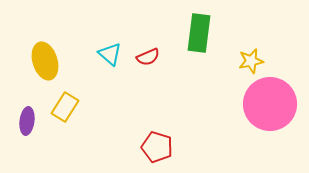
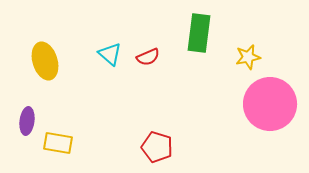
yellow star: moved 3 px left, 4 px up
yellow rectangle: moved 7 px left, 36 px down; rotated 68 degrees clockwise
